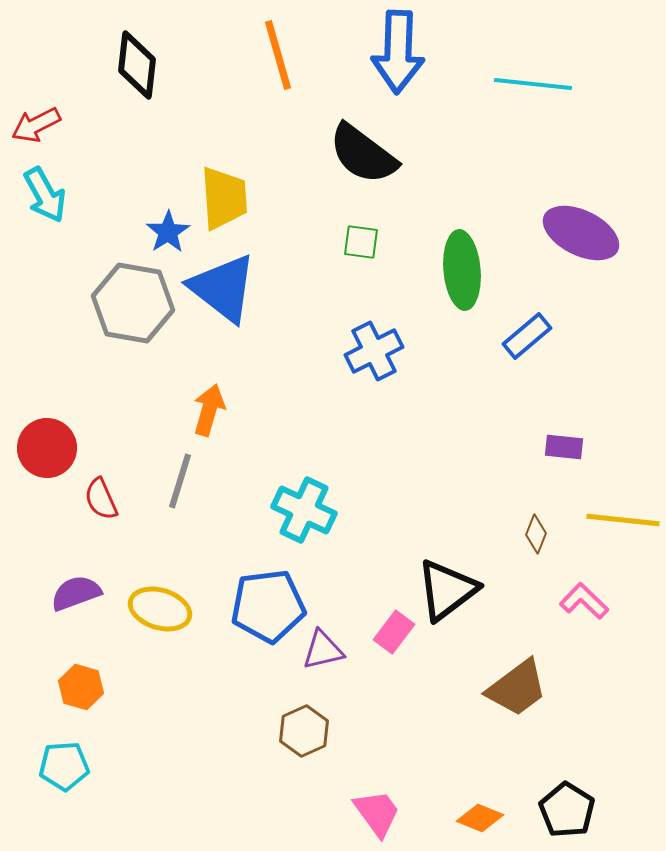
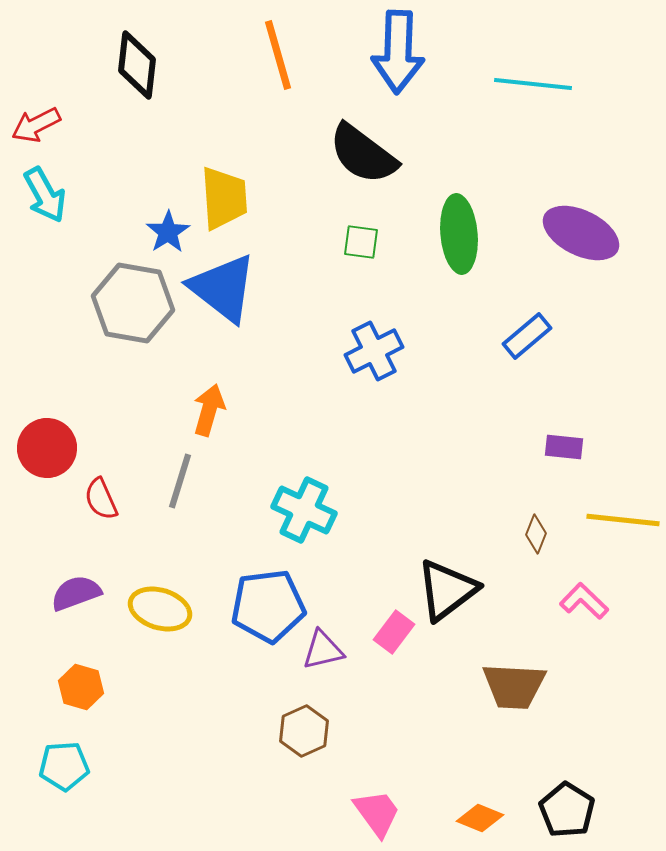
green ellipse: moved 3 px left, 36 px up
brown trapezoid: moved 3 px left, 2 px up; rotated 40 degrees clockwise
